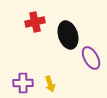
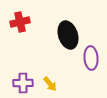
red cross: moved 15 px left
purple ellipse: rotated 25 degrees clockwise
yellow arrow: rotated 21 degrees counterclockwise
